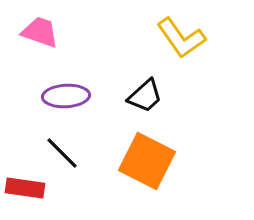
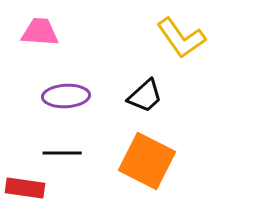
pink trapezoid: rotated 15 degrees counterclockwise
black line: rotated 45 degrees counterclockwise
